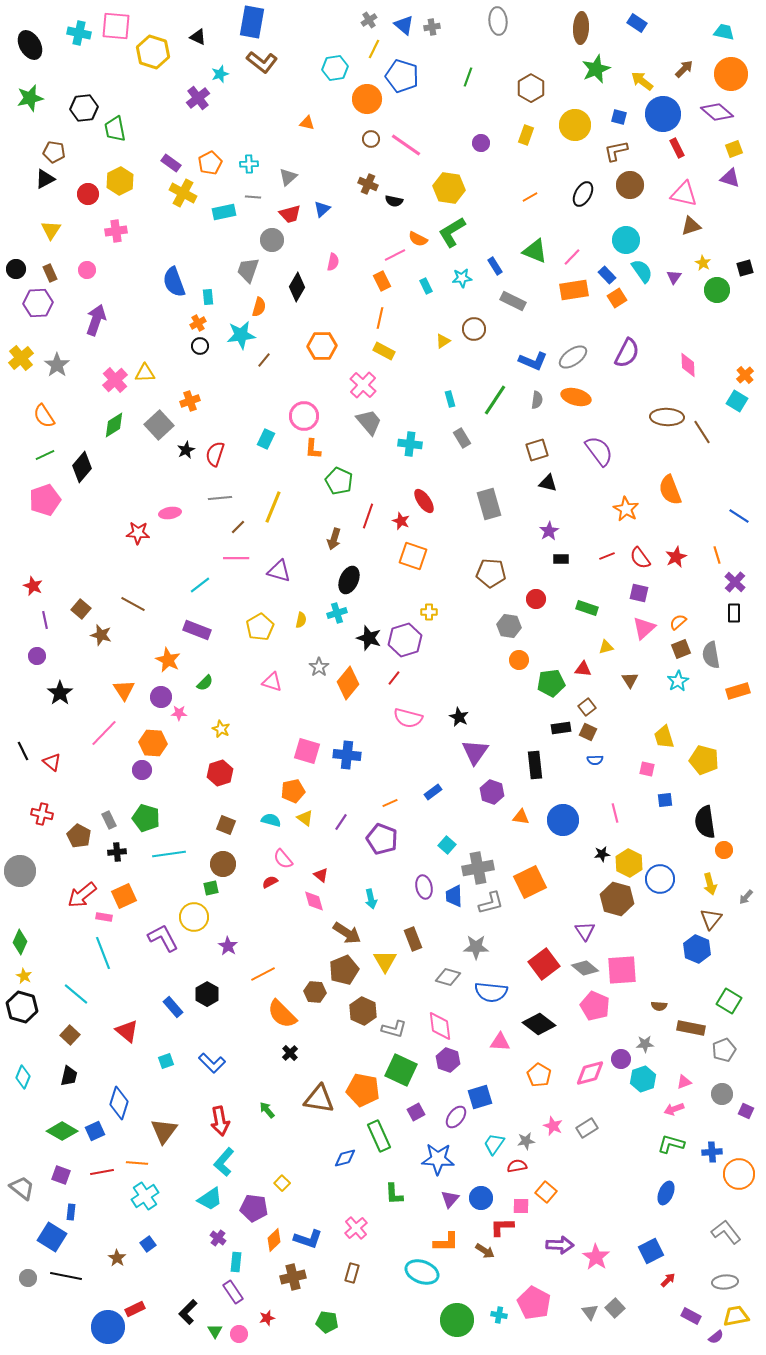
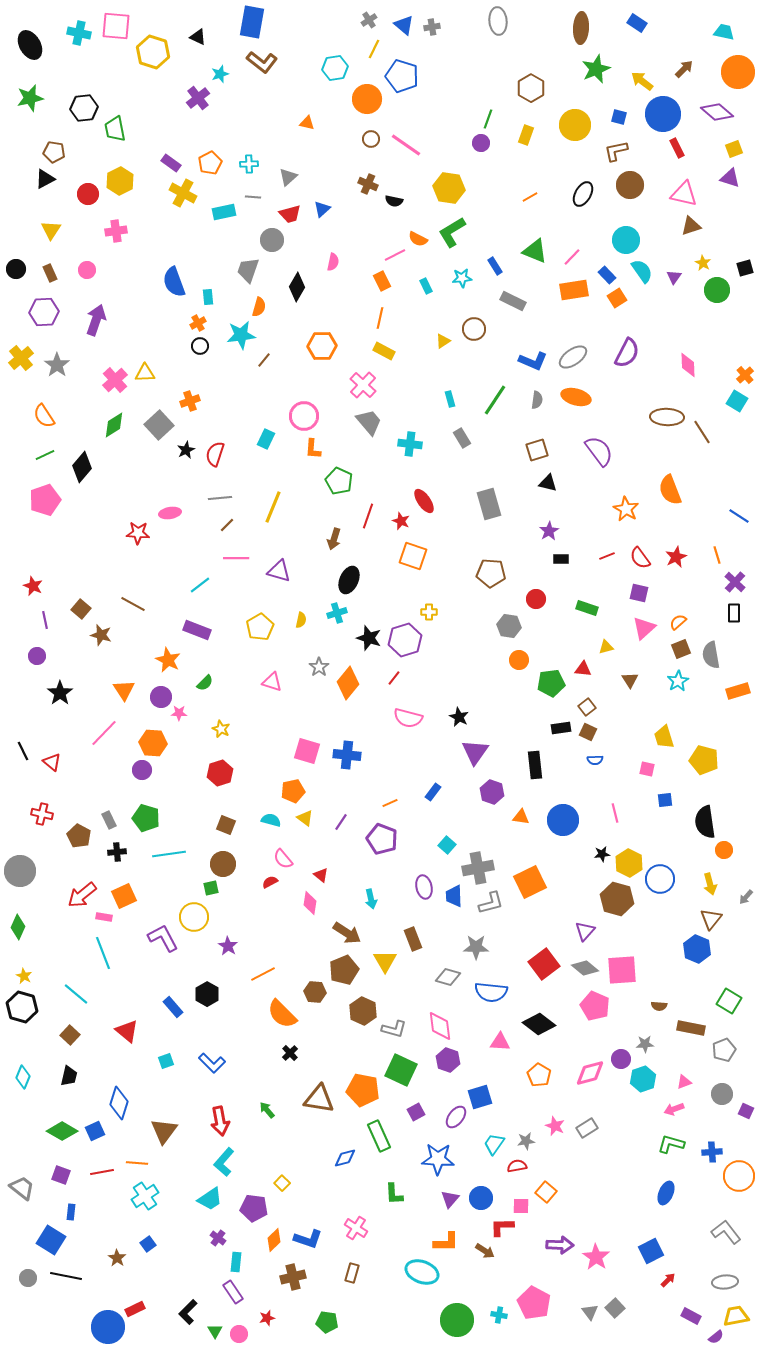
orange circle at (731, 74): moved 7 px right, 2 px up
green line at (468, 77): moved 20 px right, 42 px down
purple hexagon at (38, 303): moved 6 px right, 9 px down
brown line at (238, 527): moved 11 px left, 2 px up
blue rectangle at (433, 792): rotated 18 degrees counterclockwise
pink diamond at (314, 901): moved 4 px left, 2 px down; rotated 25 degrees clockwise
purple triangle at (585, 931): rotated 15 degrees clockwise
green diamond at (20, 942): moved 2 px left, 15 px up
pink star at (553, 1126): moved 2 px right
orange circle at (739, 1174): moved 2 px down
pink cross at (356, 1228): rotated 15 degrees counterclockwise
blue square at (52, 1237): moved 1 px left, 3 px down
